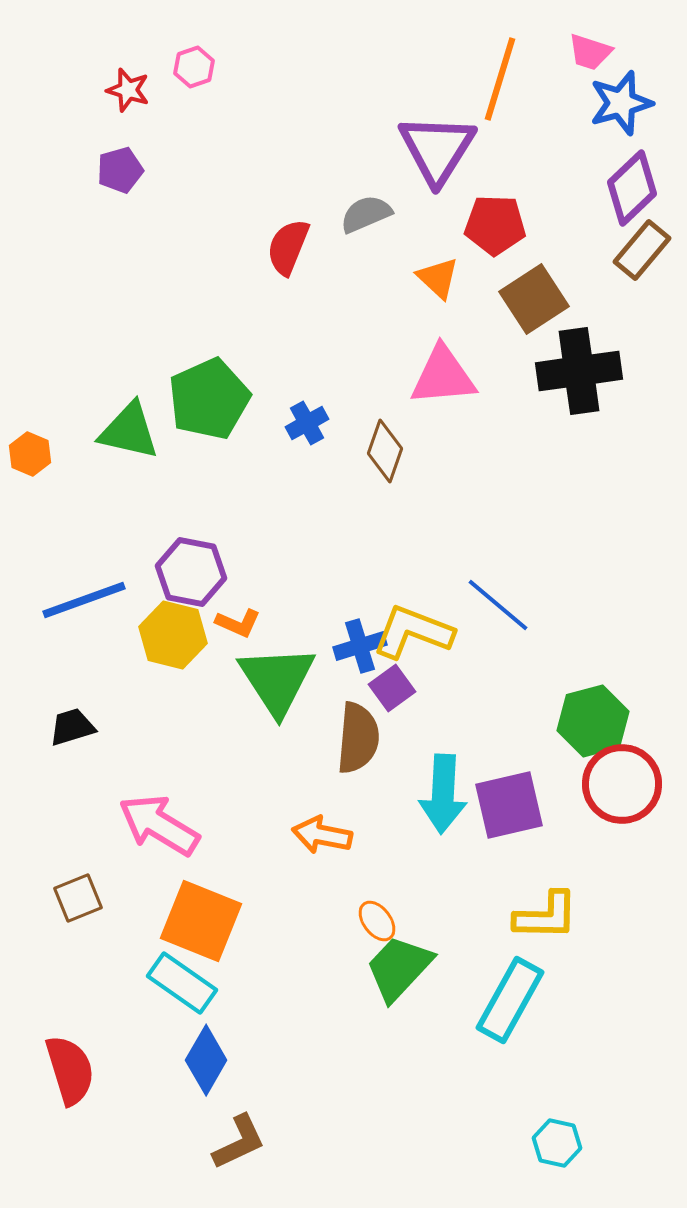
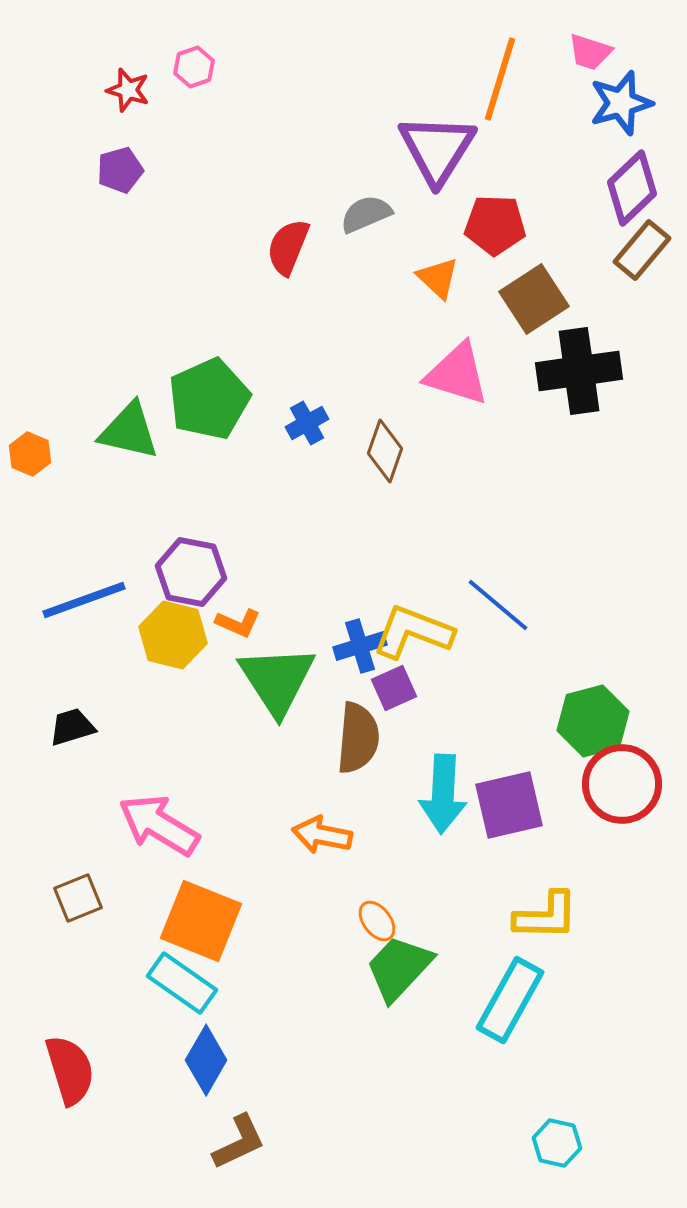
pink triangle at (443, 376): moved 14 px right, 2 px up; rotated 22 degrees clockwise
purple square at (392, 688): moved 2 px right; rotated 12 degrees clockwise
